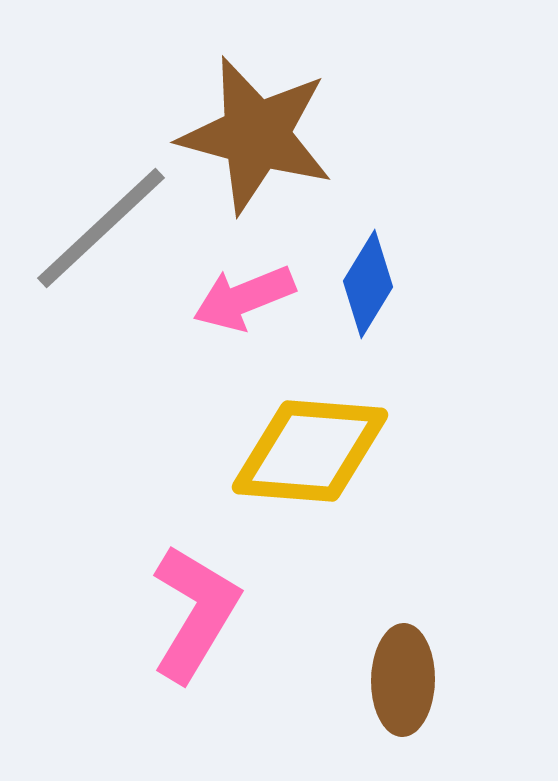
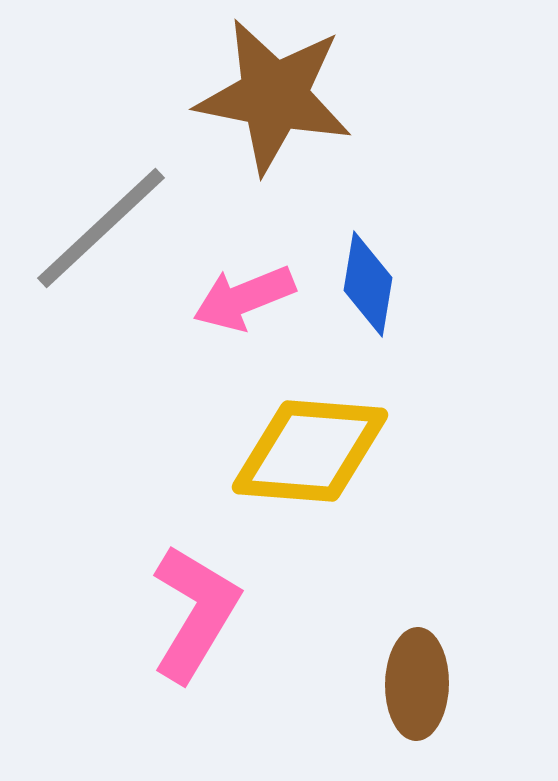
brown star: moved 18 px right, 39 px up; rotated 4 degrees counterclockwise
blue diamond: rotated 22 degrees counterclockwise
brown ellipse: moved 14 px right, 4 px down
